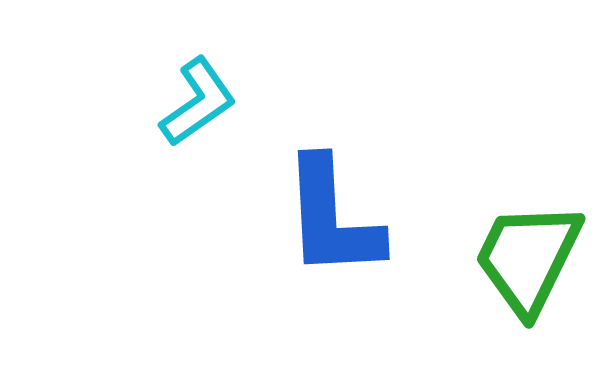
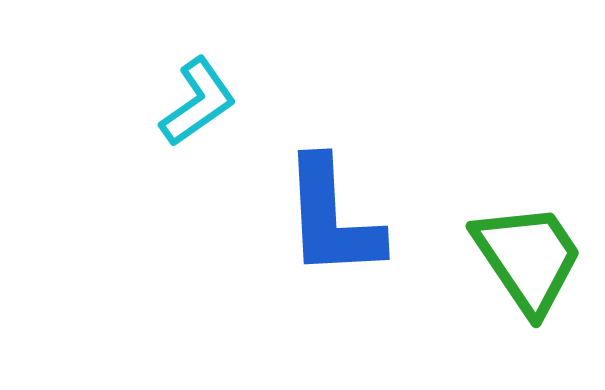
green trapezoid: rotated 120 degrees clockwise
